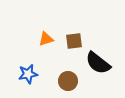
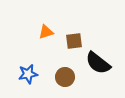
orange triangle: moved 7 px up
brown circle: moved 3 px left, 4 px up
